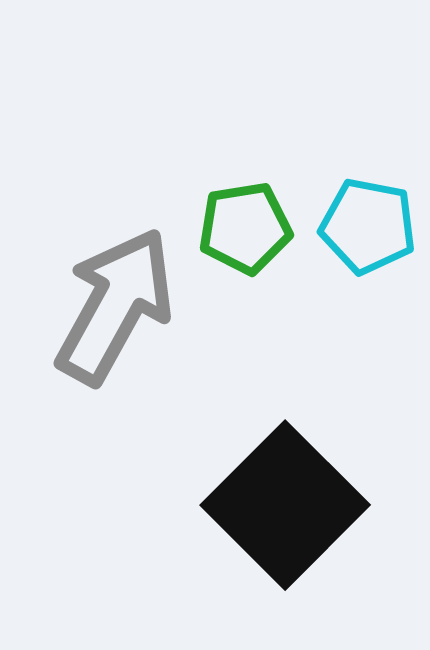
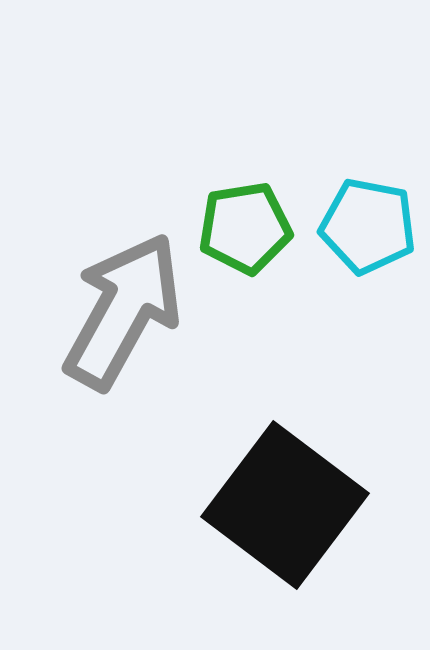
gray arrow: moved 8 px right, 5 px down
black square: rotated 8 degrees counterclockwise
